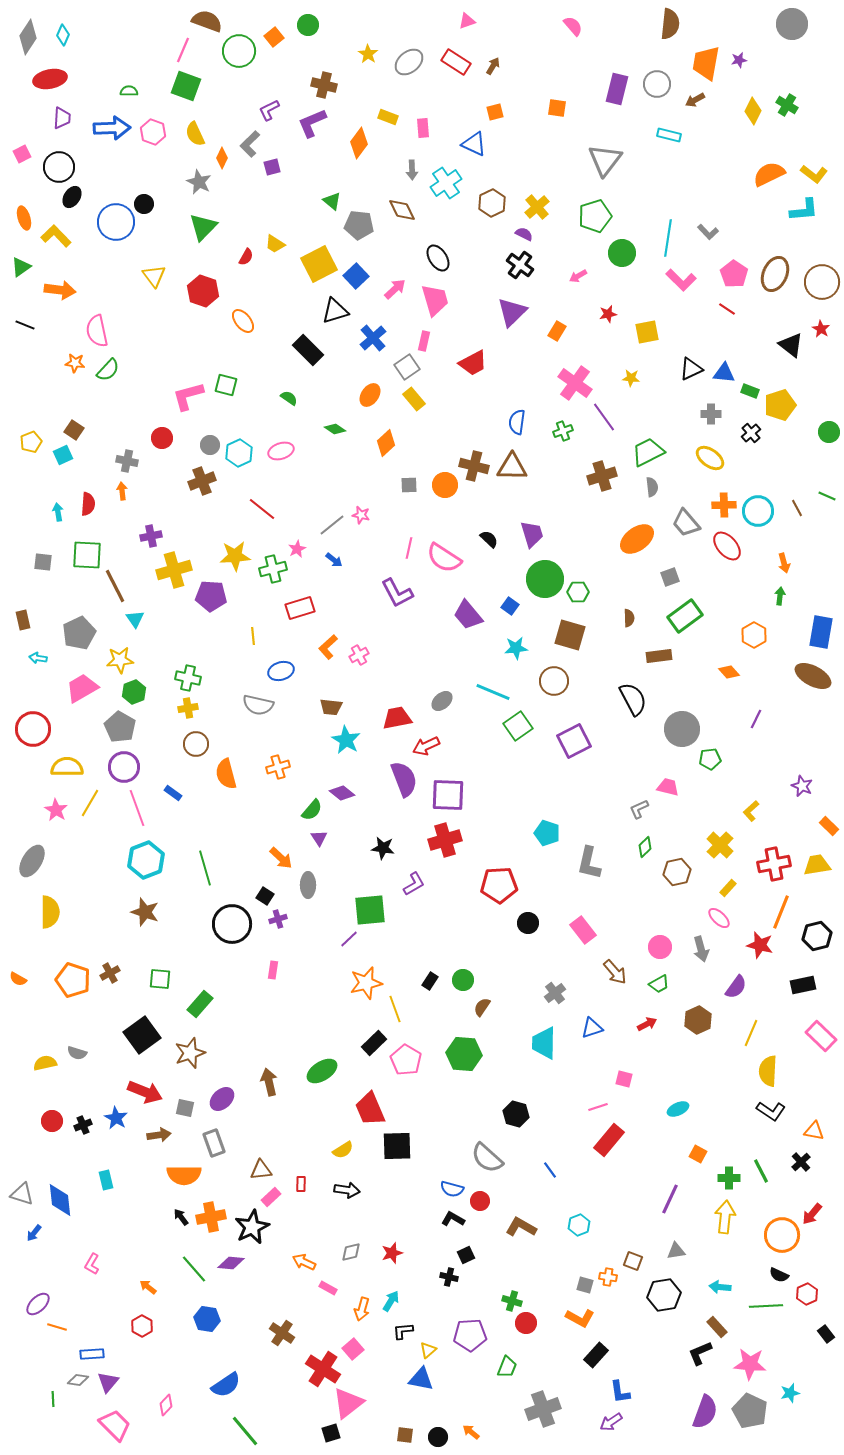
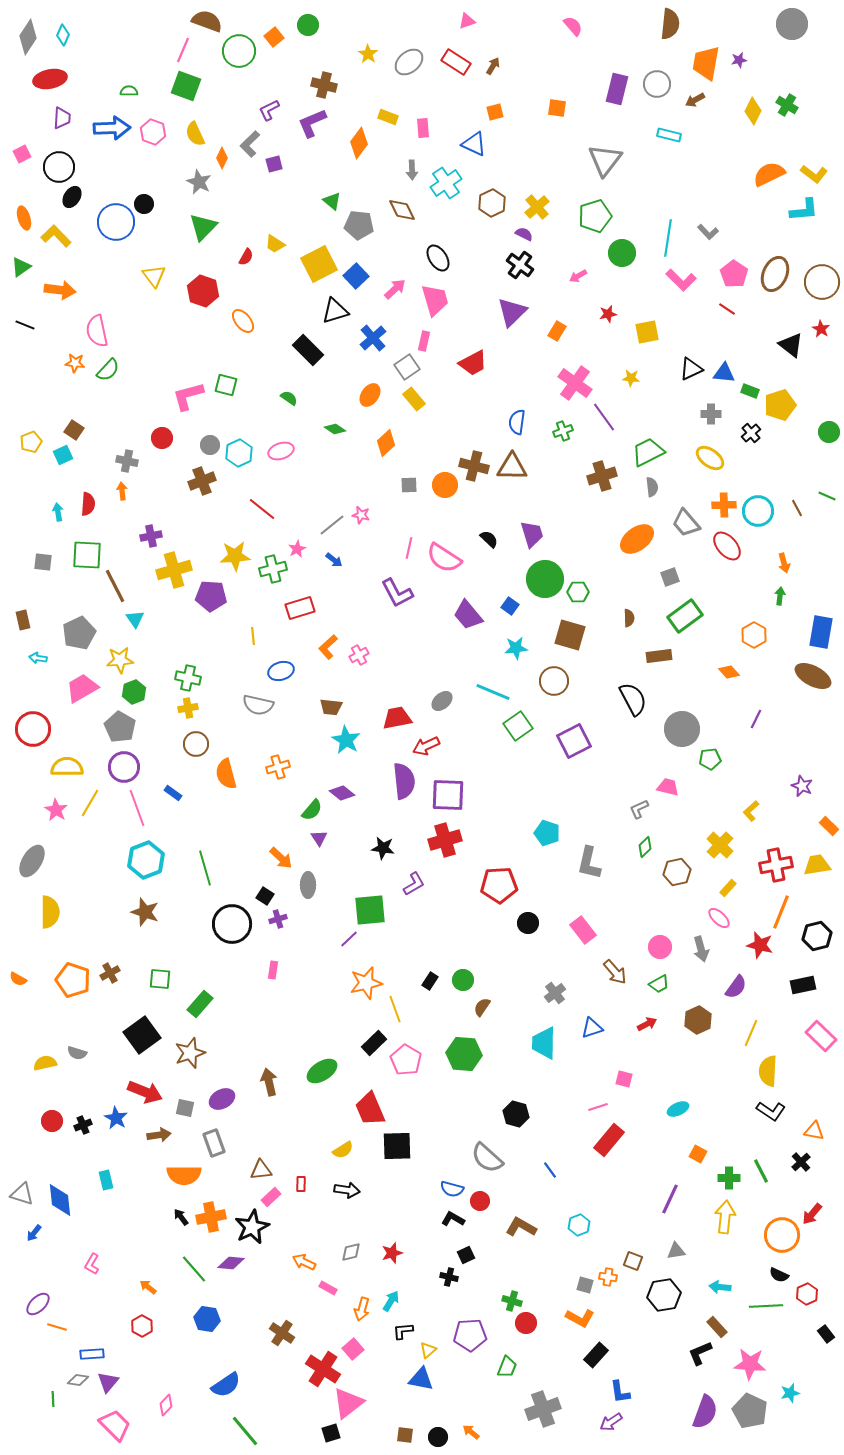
purple square at (272, 167): moved 2 px right, 3 px up
purple semicircle at (404, 779): moved 2 px down; rotated 15 degrees clockwise
red cross at (774, 864): moved 2 px right, 1 px down
purple ellipse at (222, 1099): rotated 15 degrees clockwise
